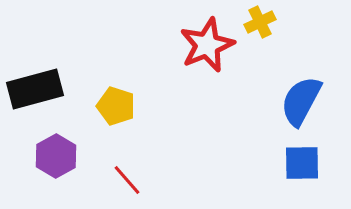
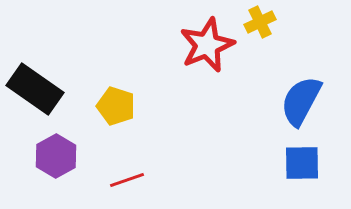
black rectangle: rotated 50 degrees clockwise
red line: rotated 68 degrees counterclockwise
